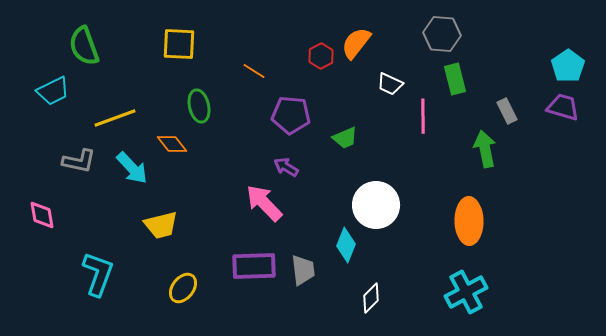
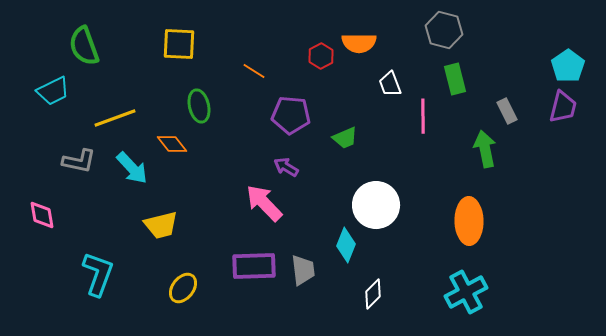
gray hexagon: moved 2 px right, 4 px up; rotated 9 degrees clockwise
orange semicircle: moved 3 px right; rotated 128 degrees counterclockwise
white trapezoid: rotated 44 degrees clockwise
purple trapezoid: rotated 88 degrees clockwise
white diamond: moved 2 px right, 4 px up
